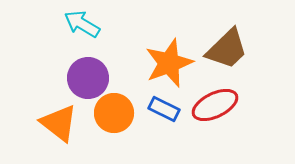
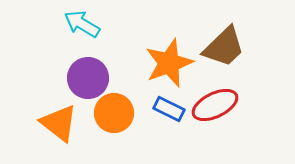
brown trapezoid: moved 3 px left, 2 px up
blue rectangle: moved 5 px right
